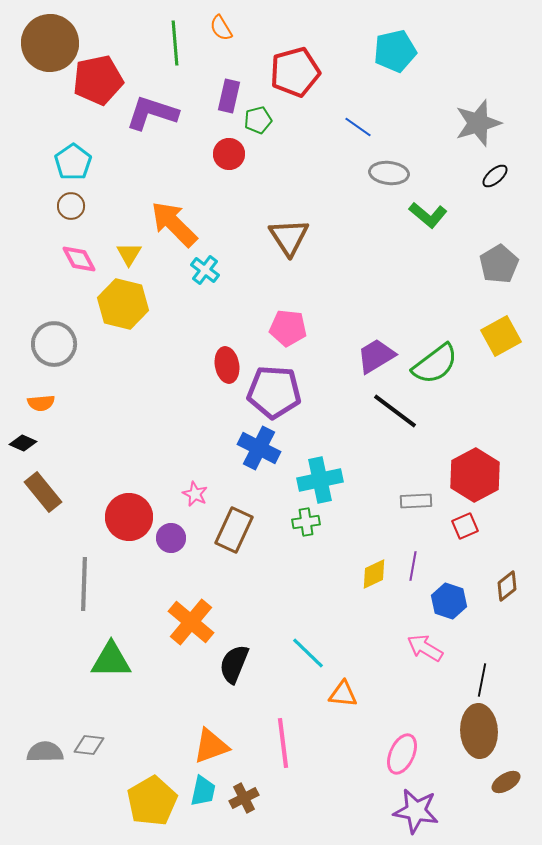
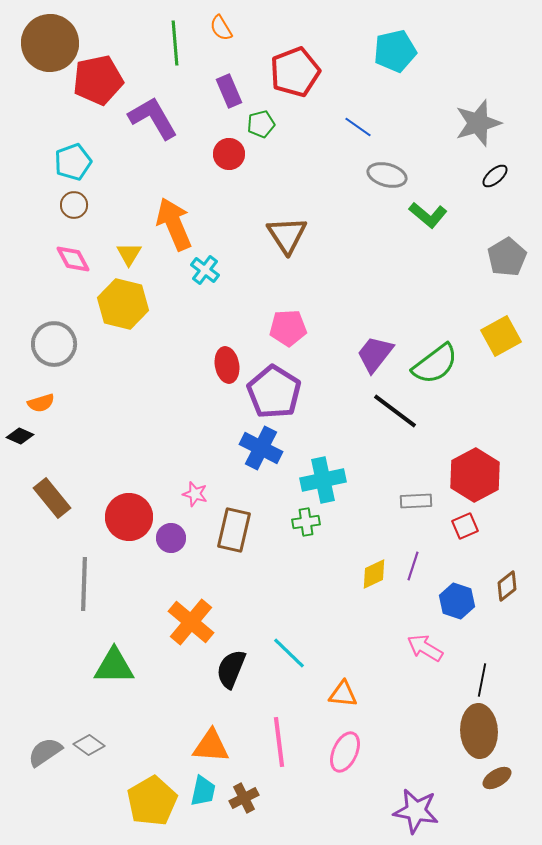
red pentagon at (295, 72): rotated 6 degrees counterclockwise
purple rectangle at (229, 96): moved 5 px up; rotated 36 degrees counterclockwise
purple L-shape at (152, 113): moved 1 px right, 5 px down; rotated 42 degrees clockwise
green pentagon at (258, 120): moved 3 px right, 4 px down
cyan pentagon at (73, 162): rotated 15 degrees clockwise
gray ellipse at (389, 173): moved 2 px left, 2 px down; rotated 9 degrees clockwise
brown circle at (71, 206): moved 3 px right, 1 px up
orange arrow at (174, 224): rotated 22 degrees clockwise
brown triangle at (289, 237): moved 2 px left, 2 px up
pink diamond at (79, 259): moved 6 px left
gray pentagon at (499, 264): moved 8 px right, 7 px up
pink pentagon at (288, 328): rotated 9 degrees counterclockwise
purple trapezoid at (376, 356): moved 1 px left, 2 px up; rotated 21 degrees counterclockwise
purple pentagon at (274, 392): rotated 28 degrees clockwise
orange semicircle at (41, 403): rotated 12 degrees counterclockwise
black diamond at (23, 443): moved 3 px left, 7 px up
blue cross at (259, 448): moved 2 px right
cyan cross at (320, 480): moved 3 px right
brown rectangle at (43, 492): moved 9 px right, 6 px down
pink star at (195, 494): rotated 10 degrees counterclockwise
brown rectangle at (234, 530): rotated 12 degrees counterclockwise
purple line at (413, 566): rotated 8 degrees clockwise
blue hexagon at (449, 601): moved 8 px right
cyan line at (308, 653): moved 19 px left
green triangle at (111, 660): moved 3 px right, 6 px down
black semicircle at (234, 664): moved 3 px left, 5 px down
pink line at (283, 743): moved 4 px left, 1 px up
gray diamond at (89, 745): rotated 28 degrees clockwise
orange triangle at (211, 746): rotated 24 degrees clockwise
gray semicircle at (45, 752): rotated 33 degrees counterclockwise
pink ellipse at (402, 754): moved 57 px left, 2 px up
brown ellipse at (506, 782): moved 9 px left, 4 px up
